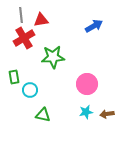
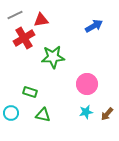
gray line: moved 6 px left; rotated 70 degrees clockwise
green rectangle: moved 16 px right, 15 px down; rotated 64 degrees counterclockwise
cyan circle: moved 19 px left, 23 px down
brown arrow: rotated 40 degrees counterclockwise
